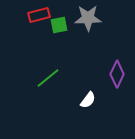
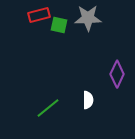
green square: rotated 24 degrees clockwise
green line: moved 30 px down
white semicircle: rotated 36 degrees counterclockwise
